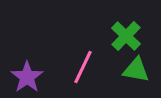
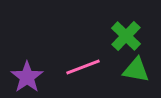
pink line: rotated 44 degrees clockwise
